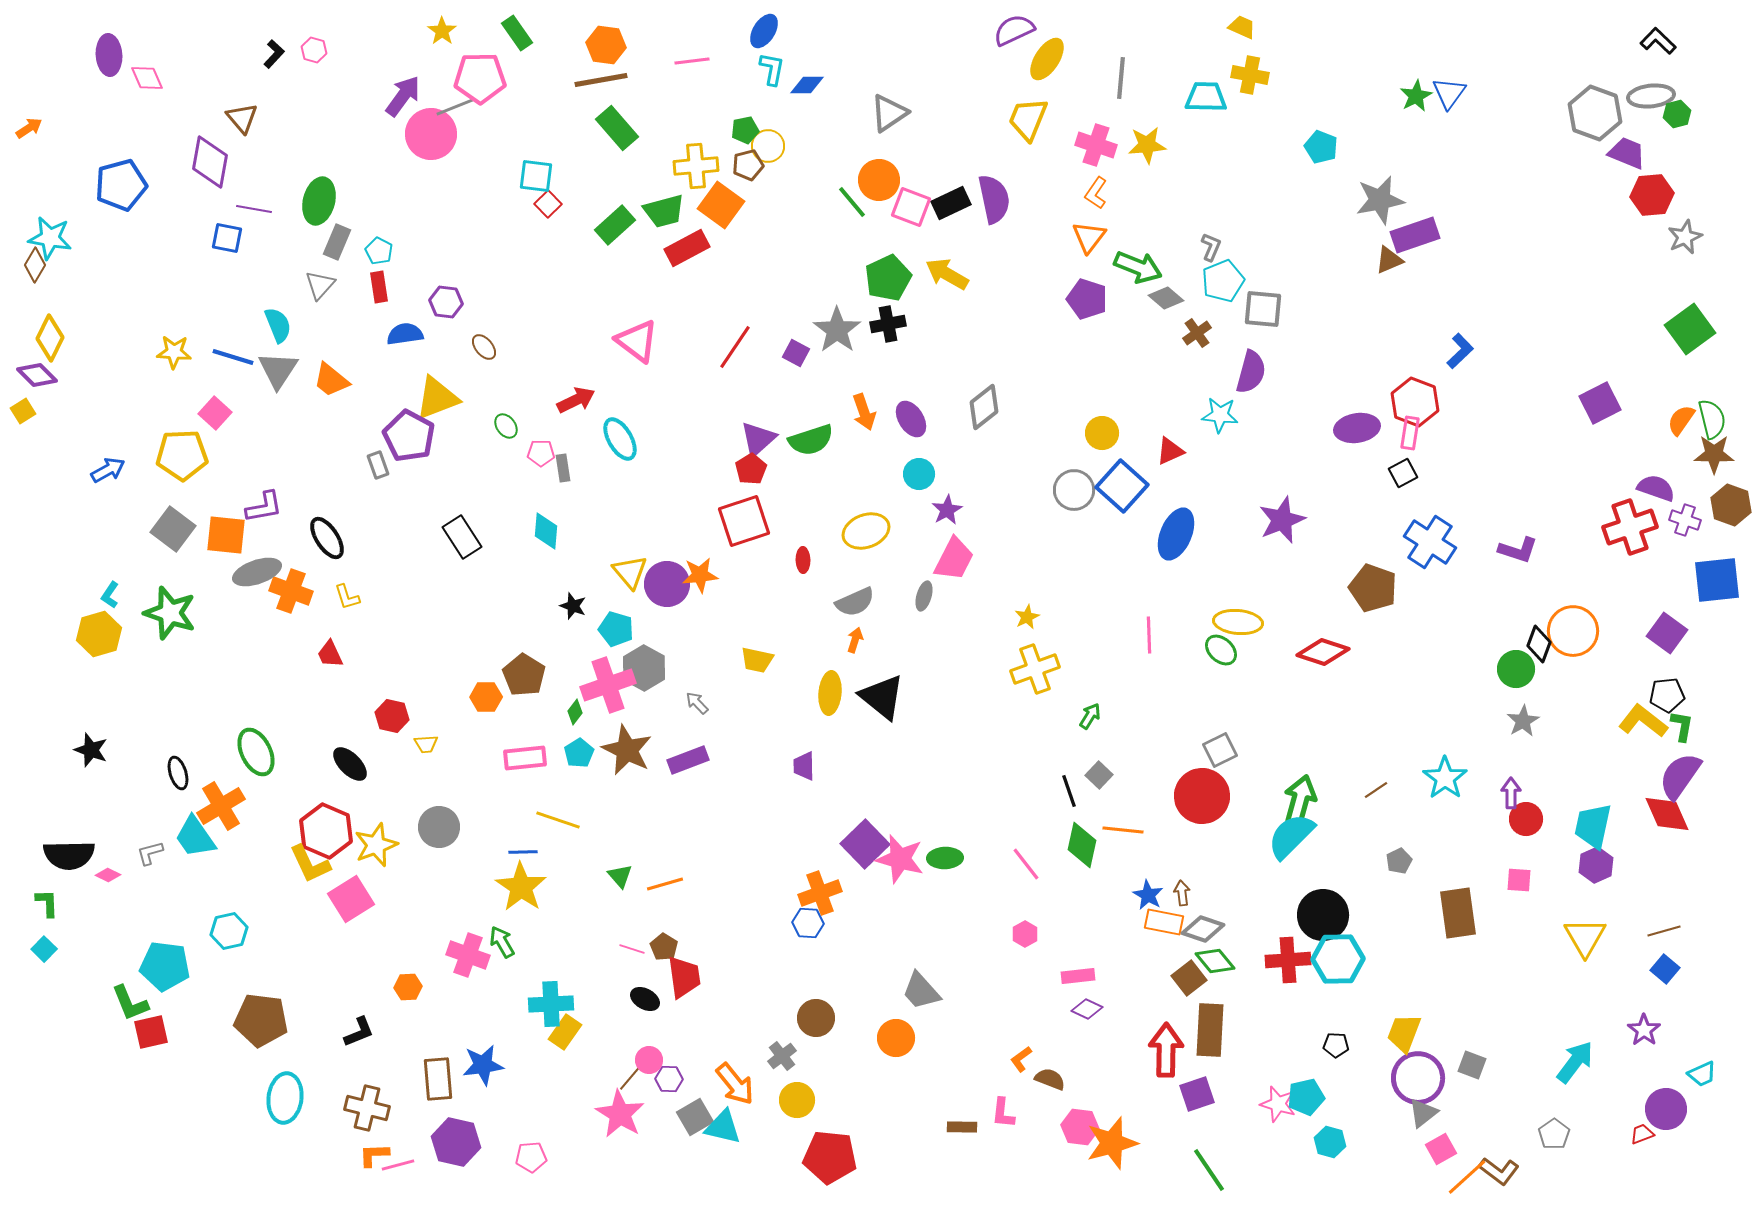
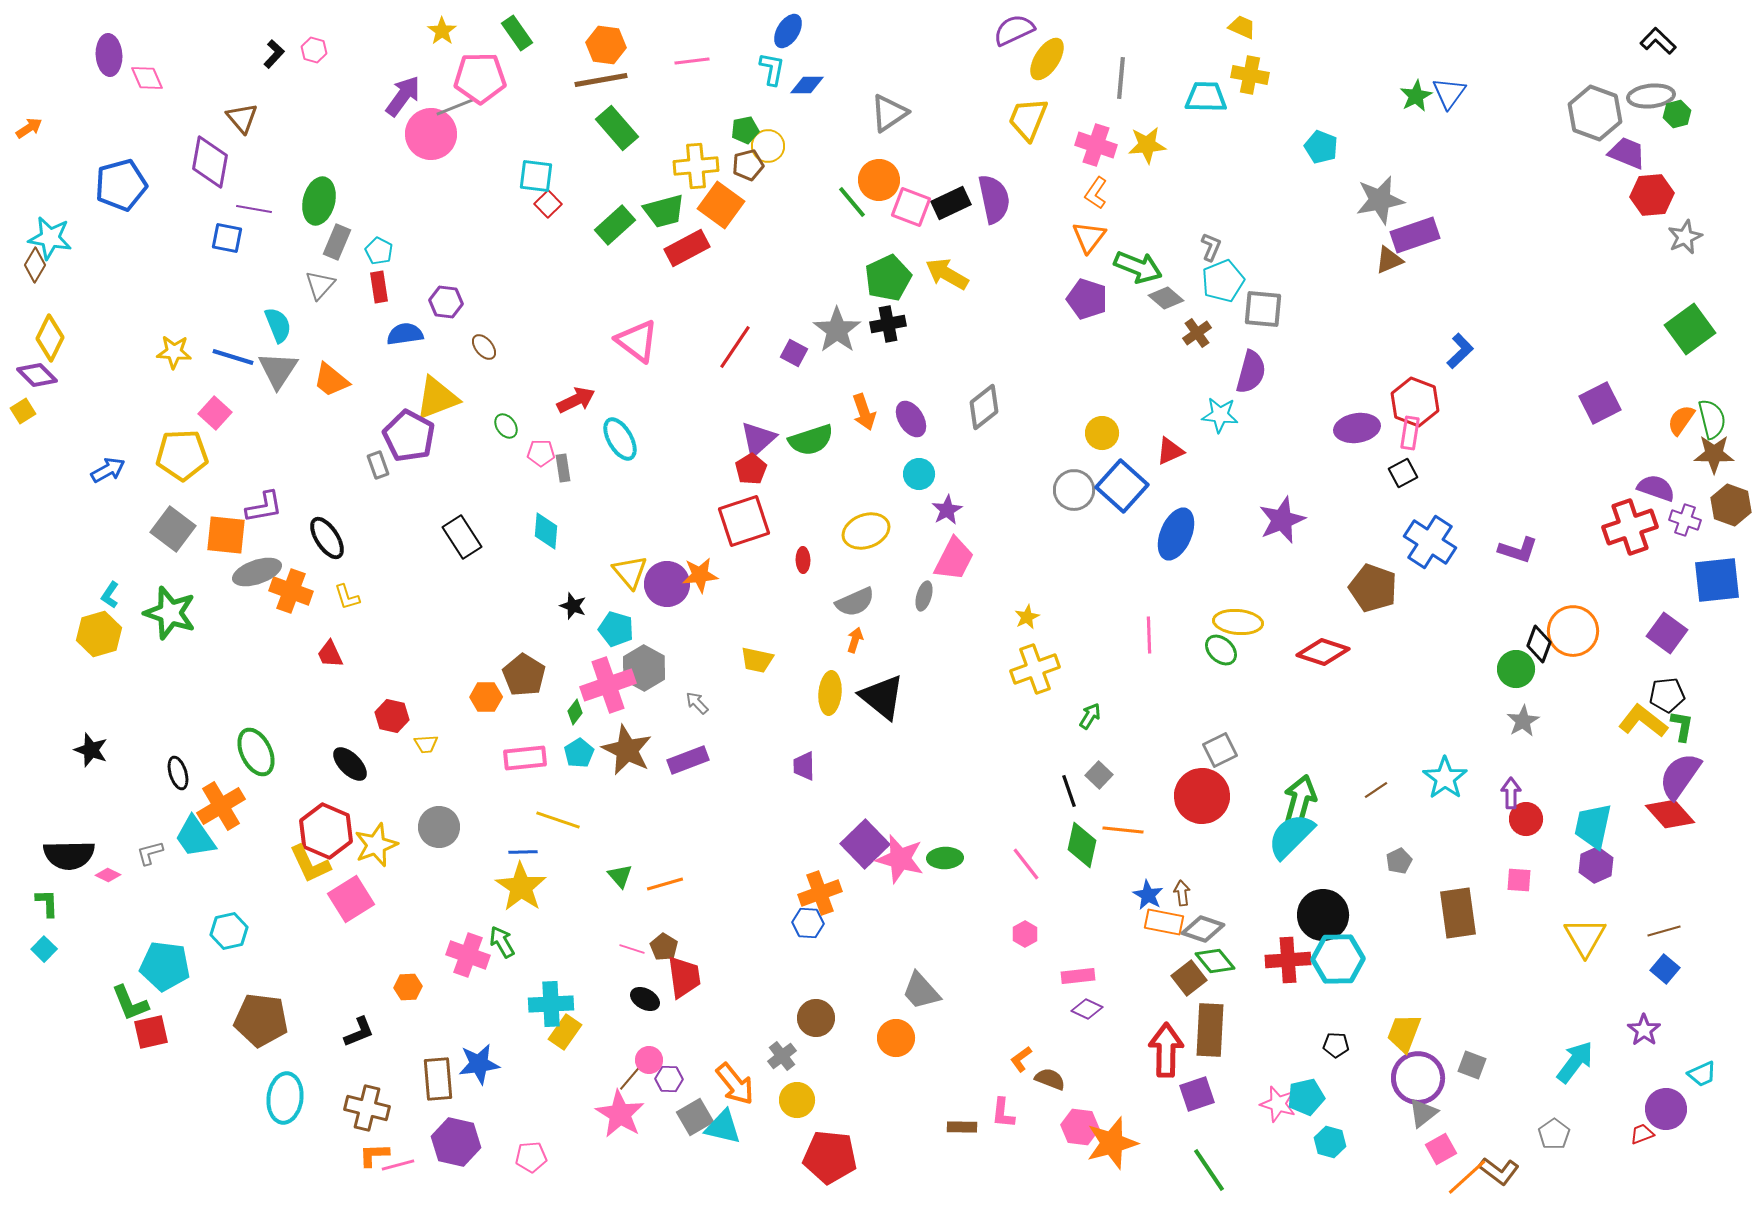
blue ellipse at (764, 31): moved 24 px right
purple square at (796, 353): moved 2 px left
red diamond at (1667, 814): moved 3 px right; rotated 18 degrees counterclockwise
blue star at (483, 1065): moved 4 px left, 1 px up
